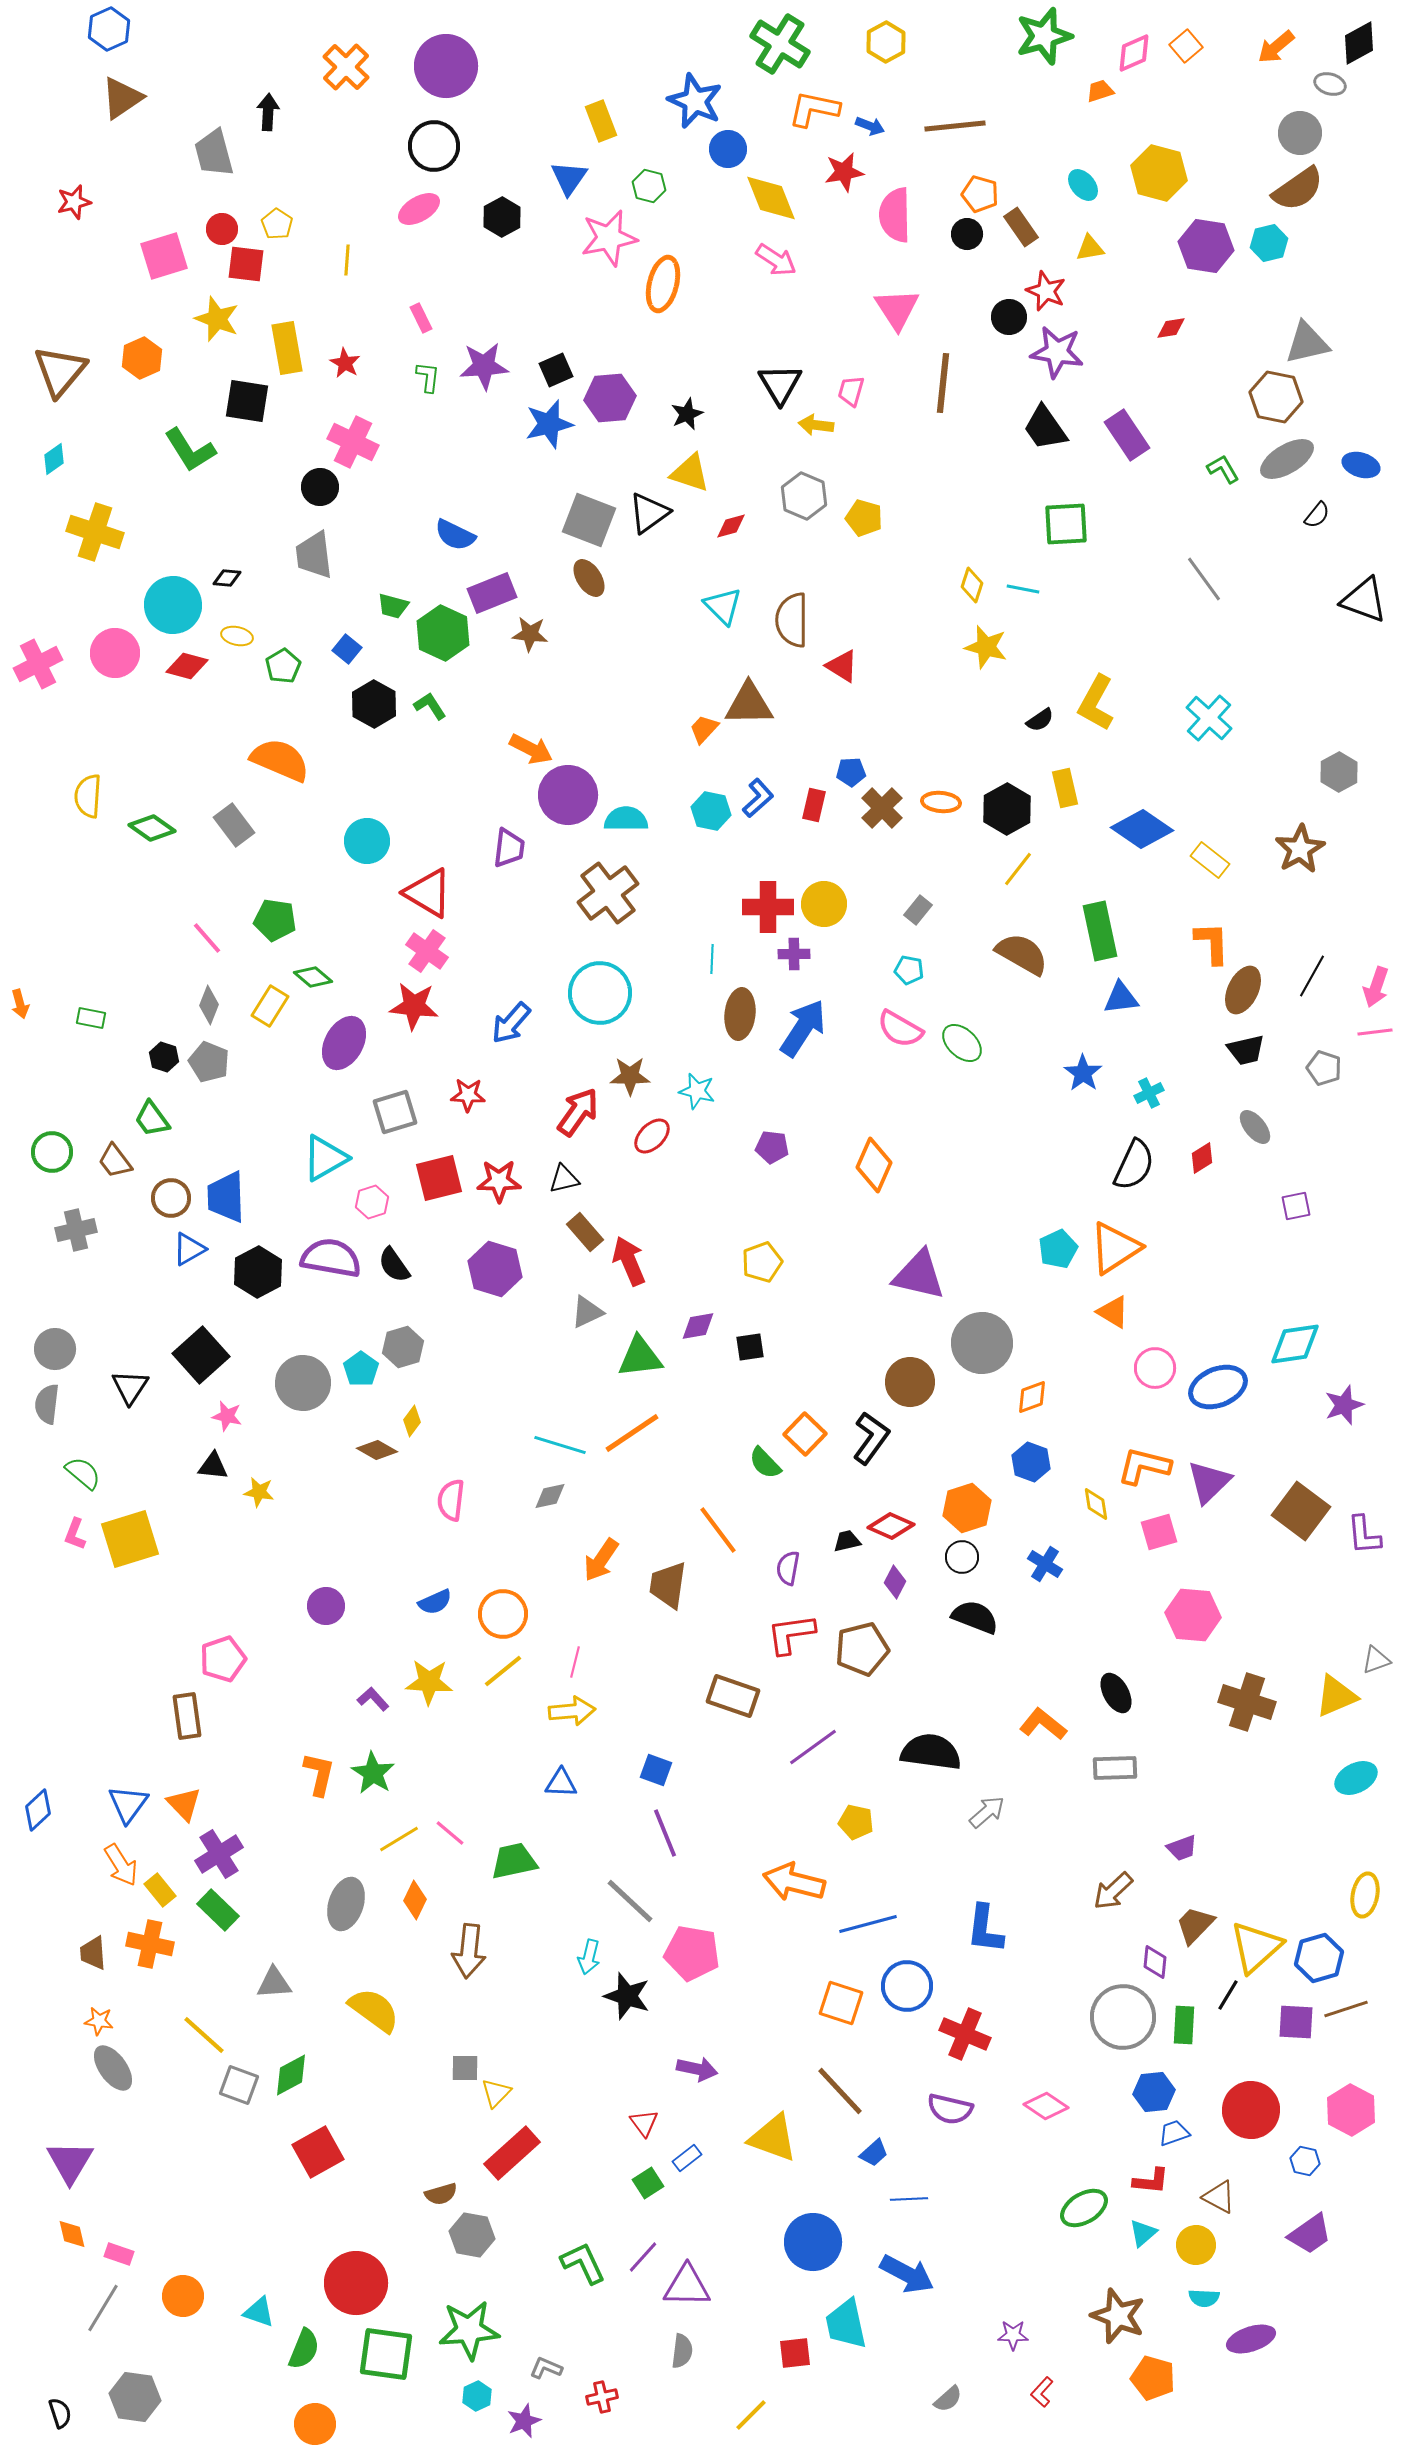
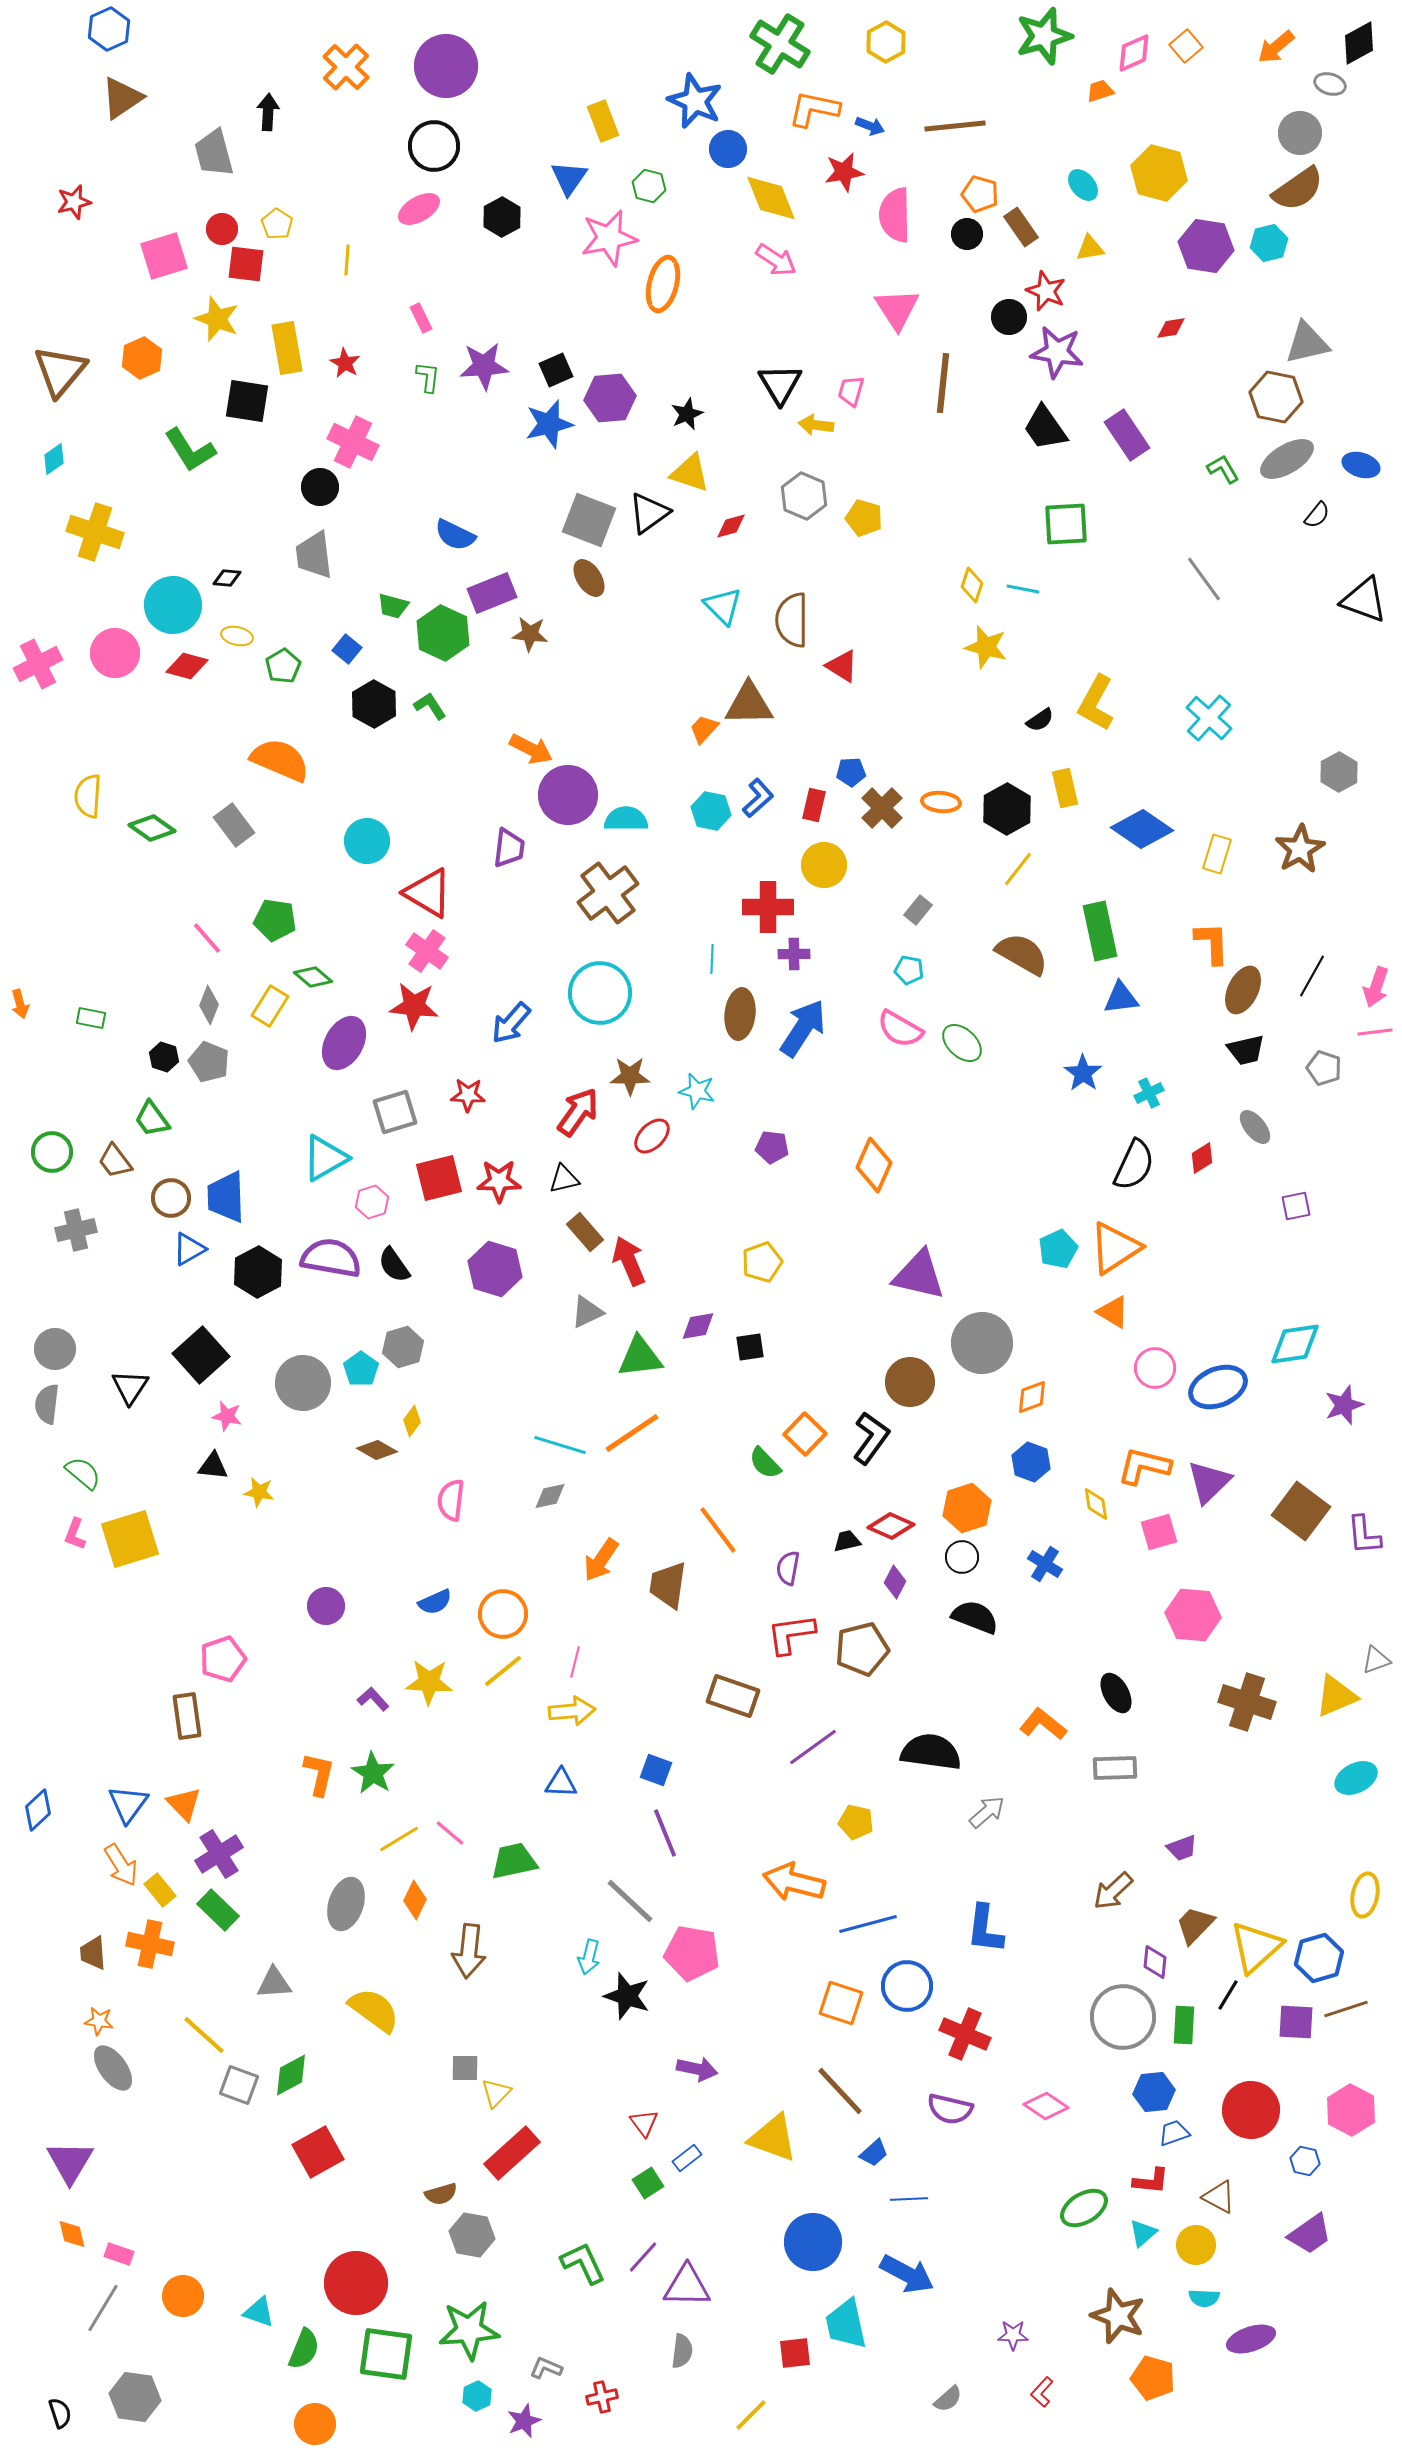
yellow rectangle at (601, 121): moved 2 px right
yellow rectangle at (1210, 860): moved 7 px right, 6 px up; rotated 69 degrees clockwise
yellow circle at (824, 904): moved 39 px up
